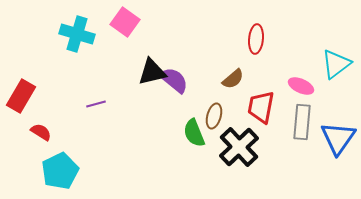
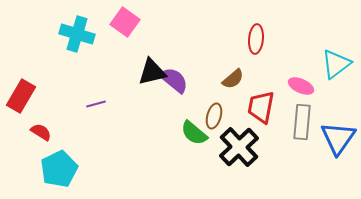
green semicircle: rotated 28 degrees counterclockwise
cyan pentagon: moved 1 px left, 2 px up
